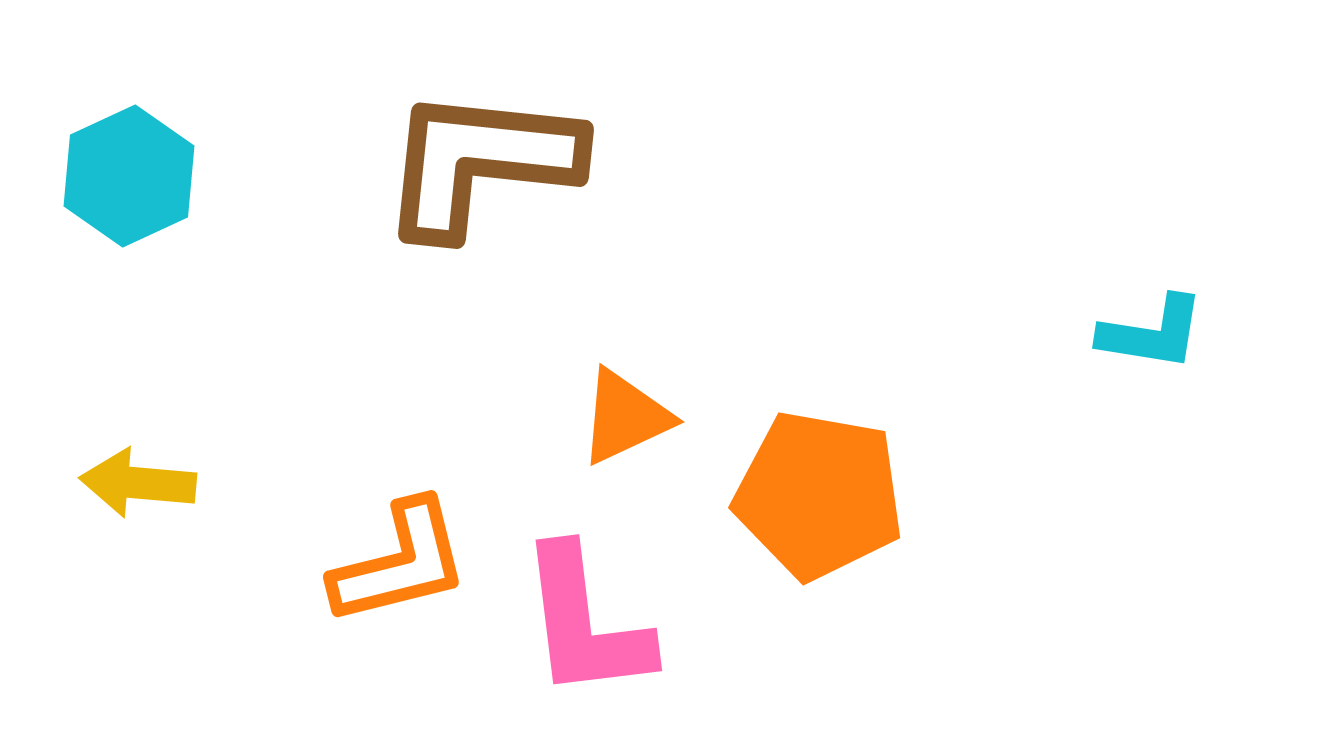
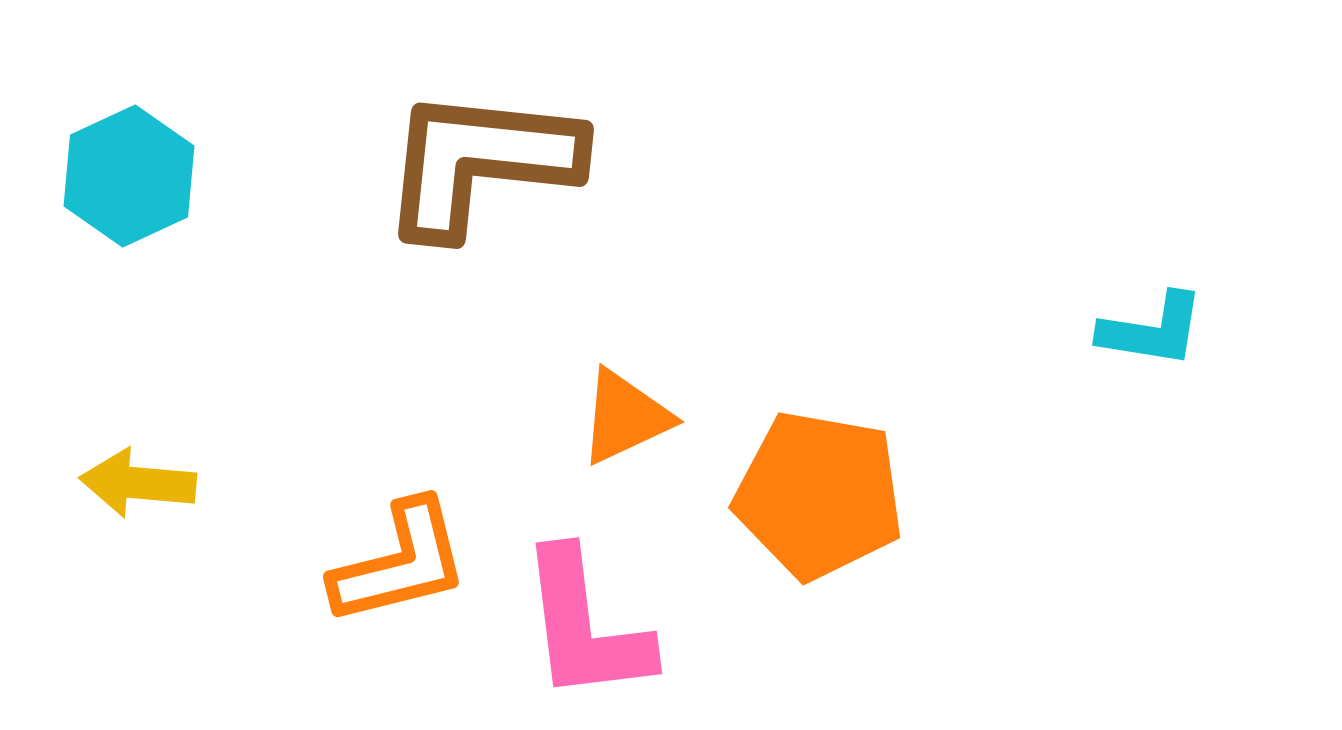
cyan L-shape: moved 3 px up
pink L-shape: moved 3 px down
